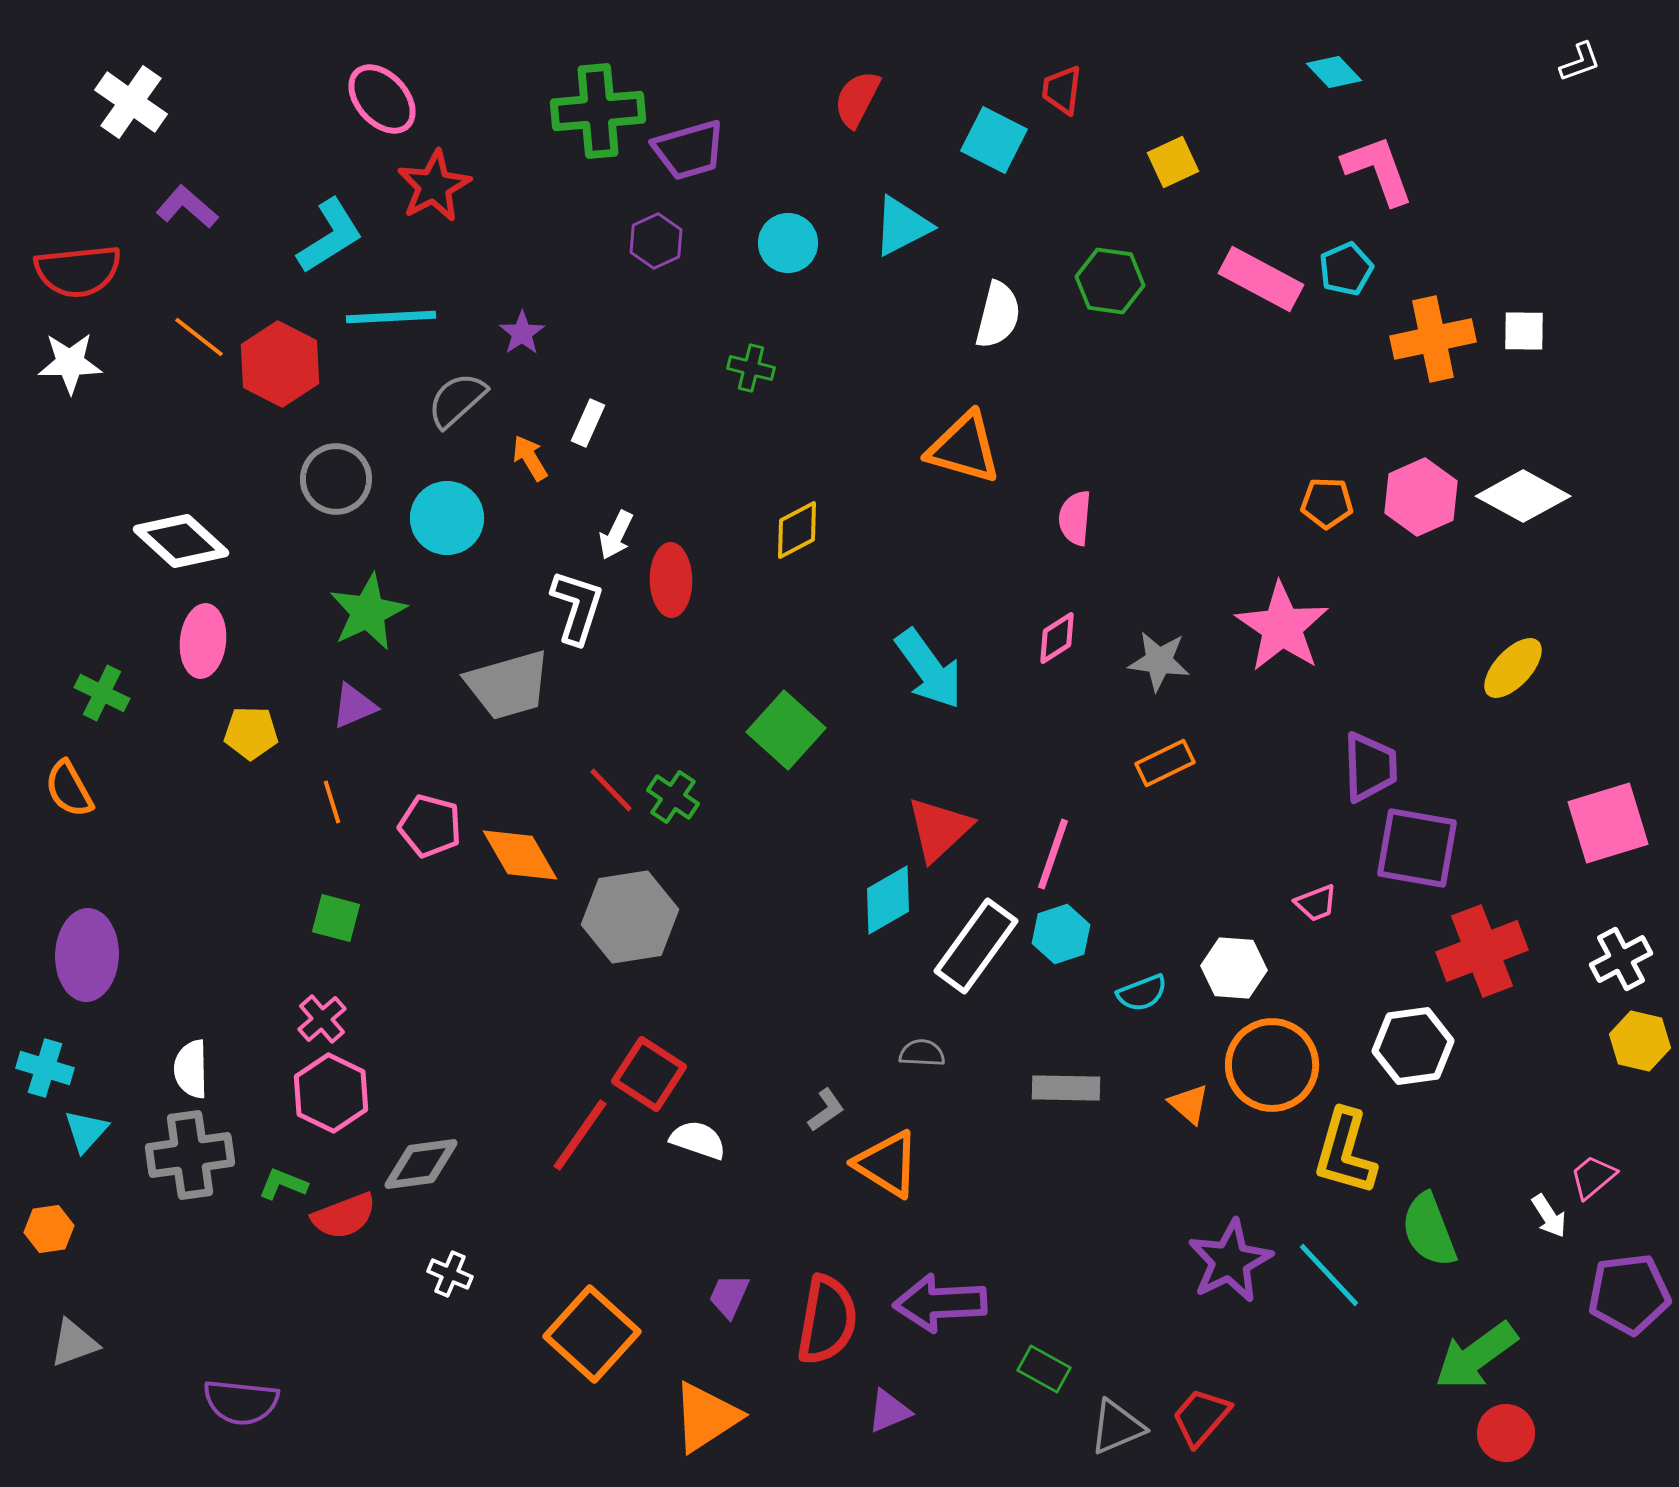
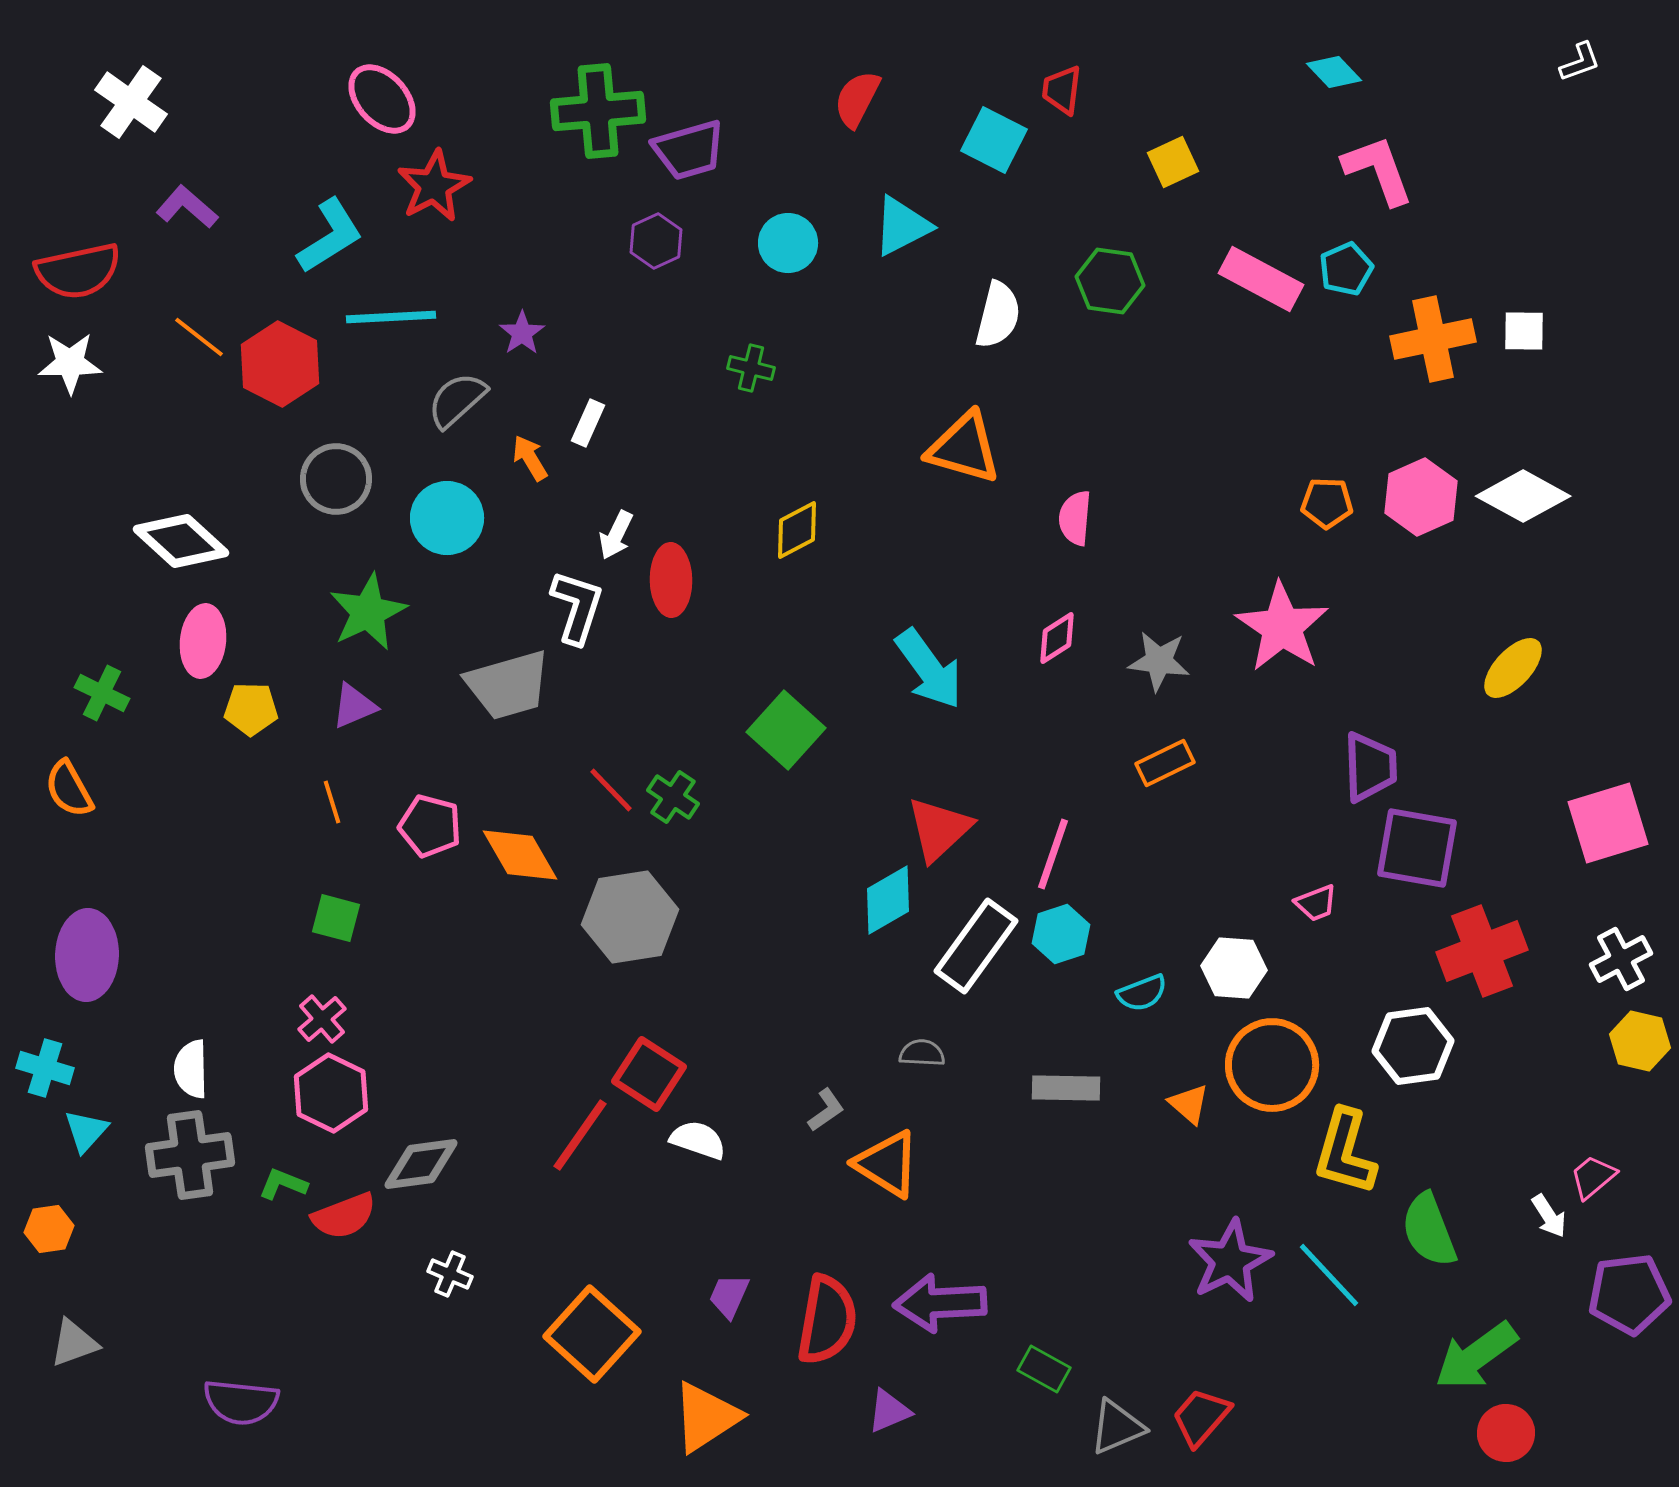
red semicircle at (78, 271): rotated 6 degrees counterclockwise
yellow pentagon at (251, 733): moved 24 px up
